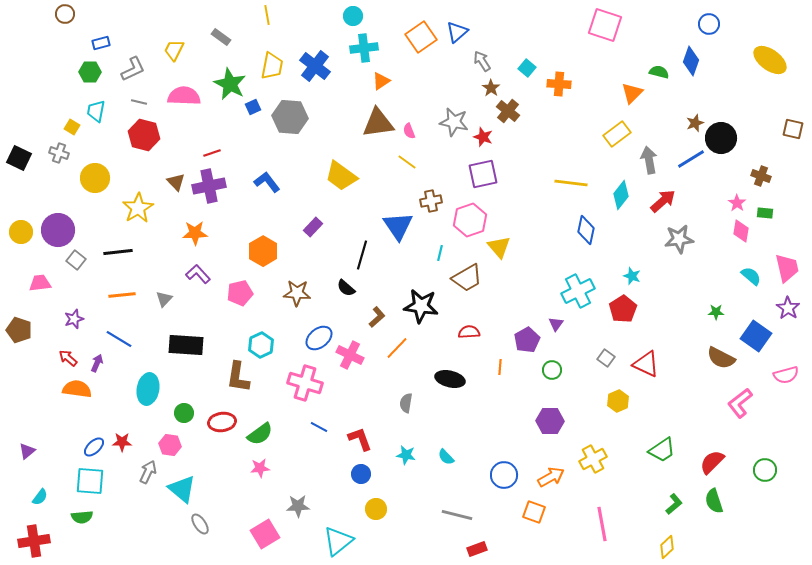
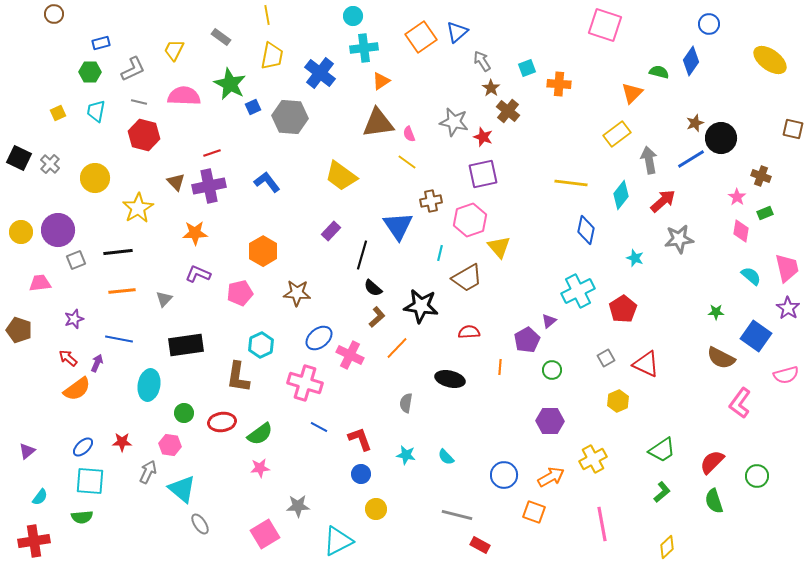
brown circle at (65, 14): moved 11 px left
blue diamond at (691, 61): rotated 16 degrees clockwise
yellow trapezoid at (272, 66): moved 10 px up
blue cross at (315, 66): moved 5 px right, 7 px down
cyan square at (527, 68): rotated 30 degrees clockwise
yellow square at (72, 127): moved 14 px left, 14 px up; rotated 35 degrees clockwise
pink semicircle at (409, 131): moved 3 px down
gray cross at (59, 153): moved 9 px left, 11 px down; rotated 24 degrees clockwise
pink star at (737, 203): moved 6 px up
green rectangle at (765, 213): rotated 28 degrees counterclockwise
purple rectangle at (313, 227): moved 18 px right, 4 px down
gray square at (76, 260): rotated 30 degrees clockwise
purple L-shape at (198, 274): rotated 25 degrees counterclockwise
cyan star at (632, 276): moved 3 px right, 18 px up
black semicircle at (346, 288): moved 27 px right
orange line at (122, 295): moved 4 px up
purple triangle at (556, 324): moved 7 px left, 3 px up; rotated 14 degrees clockwise
blue line at (119, 339): rotated 20 degrees counterclockwise
black rectangle at (186, 345): rotated 12 degrees counterclockwise
gray square at (606, 358): rotated 24 degrees clockwise
orange semicircle at (77, 389): rotated 136 degrees clockwise
cyan ellipse at (148, 389): moved 1 px right, 4 px up
pink L-shape at (740, 403): rotated 16 degrees counterclockwise
blue ellipse at (94, 447): moved 11 px left
green circle at (765, 470): moved 8 px left, 6 px down
green L-shape at (674, 504): moved 12 px left, 12 px up
cyan triangle at (338, 541): rotated 12 degrees clockwise
red rectangle at (477, 549): moved 3 px right, 4 px up; rotated 48 degrees clockwise
